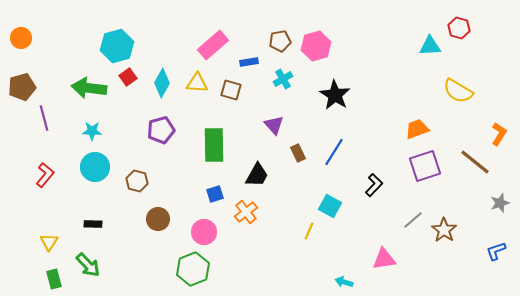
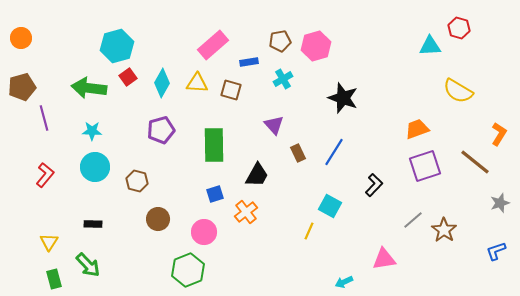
black star at (335, 95): moved 8 px right, 3 px down; rotated 12 degrees counterclockwise
green hexagon at (193, 269): moved 5 px left, 1 px down
cyan arrow at (344, 282): rotated 42 degrees counterclockwise
